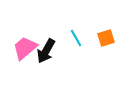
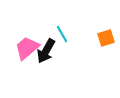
cyan line: moved 14 px left, 4 px up
pink trapezoid: moved 2 px right
